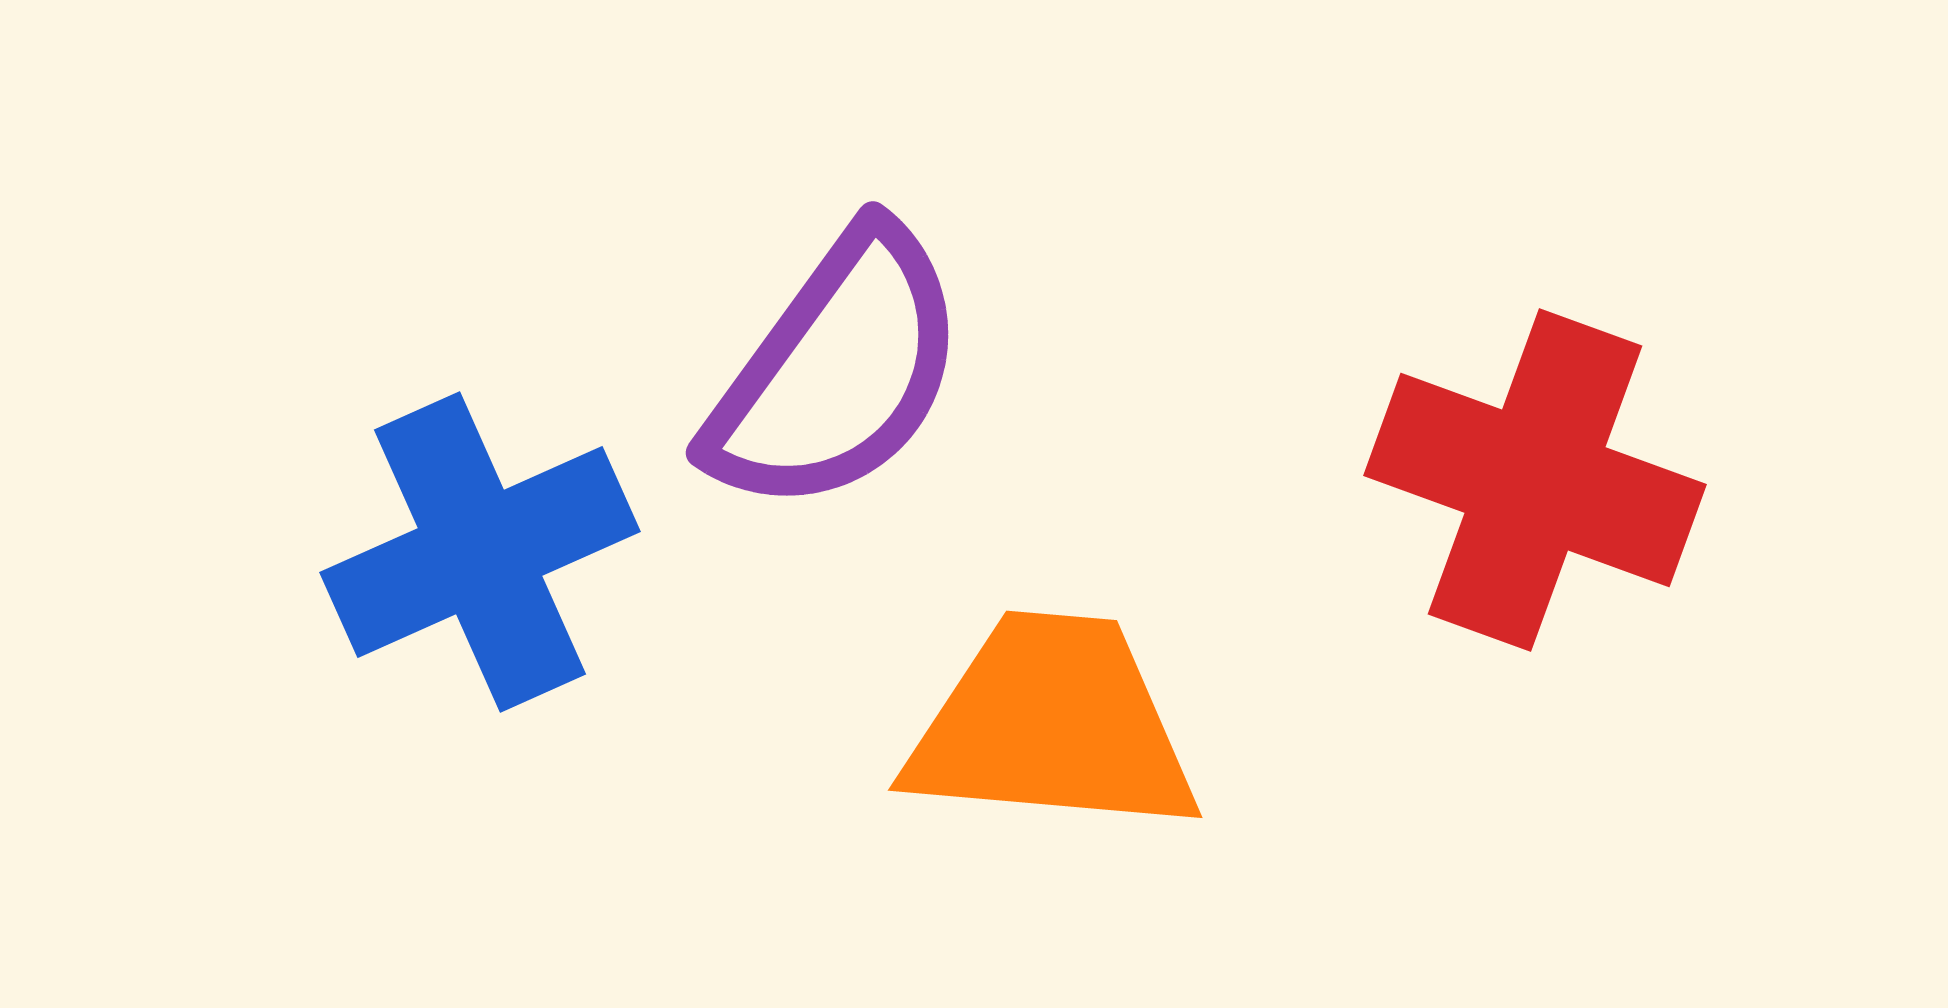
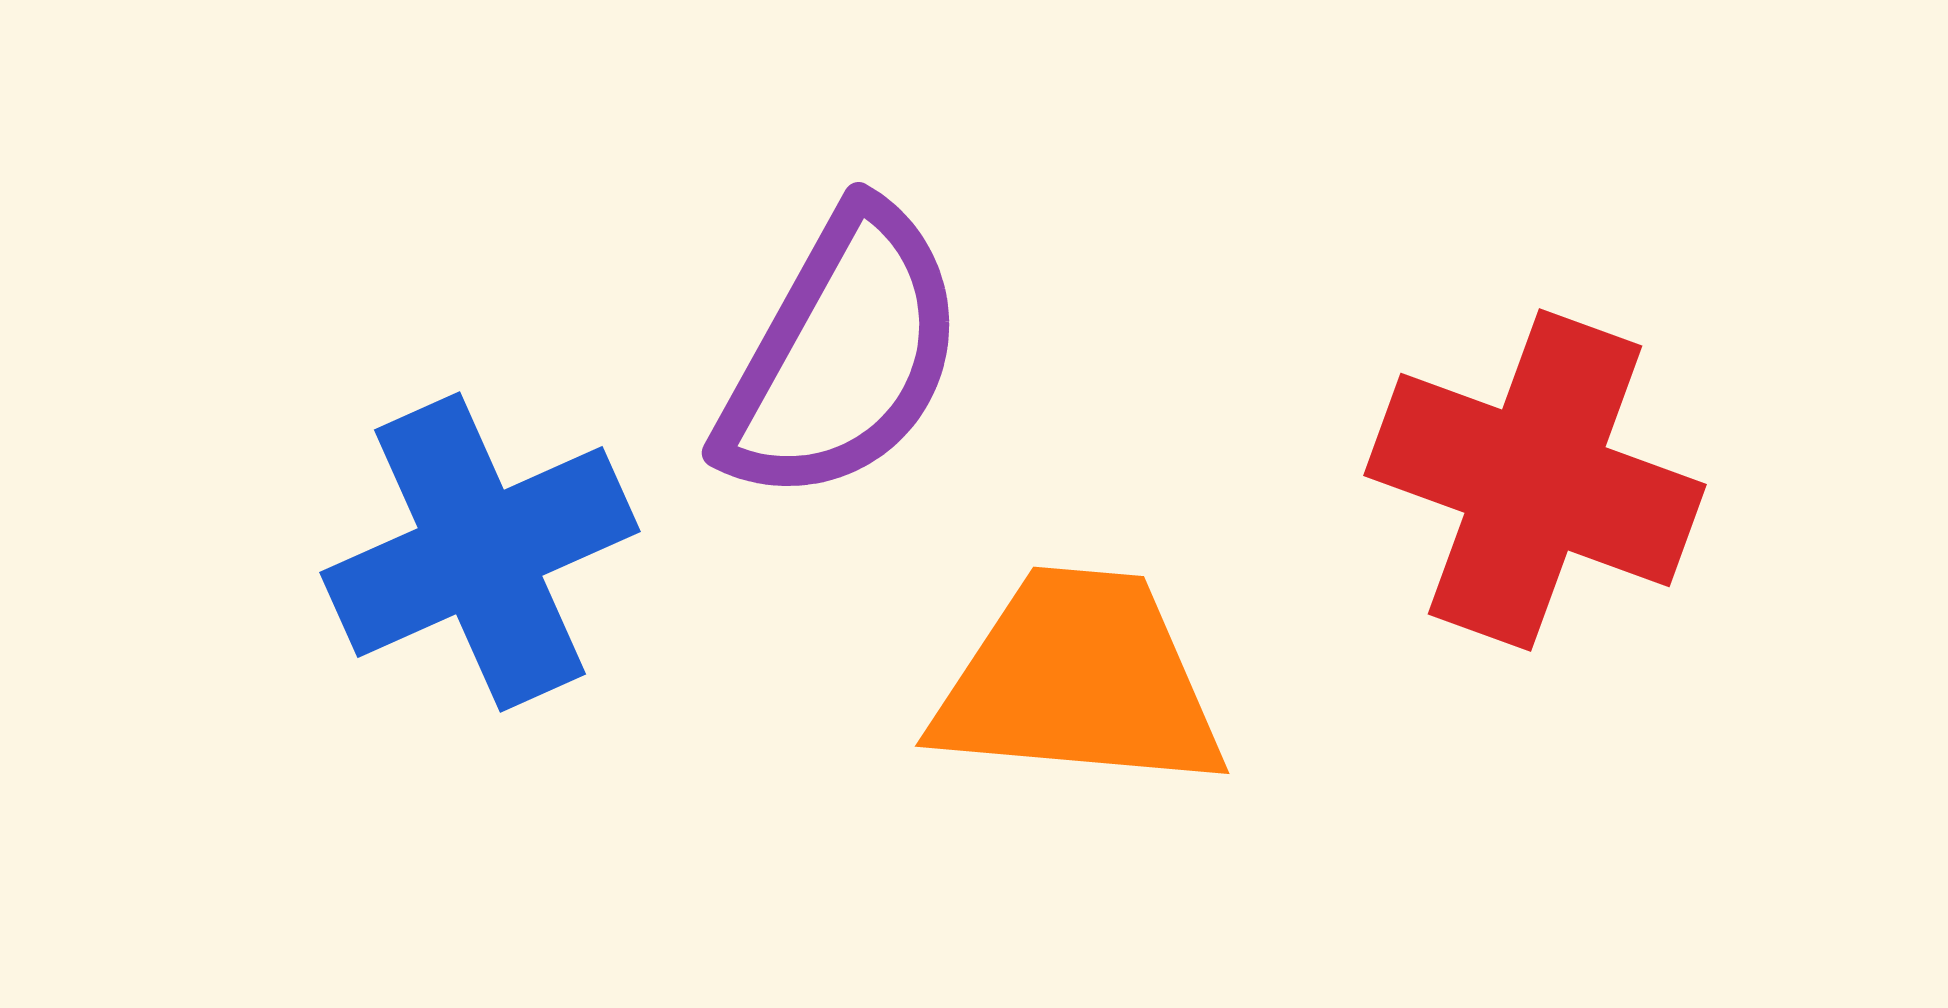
purple semicircle: moved 5 px right, 16 px up; rotated 7 degrees counterclockwise
orange trapezoid: moved 27 px right, 44 px up
